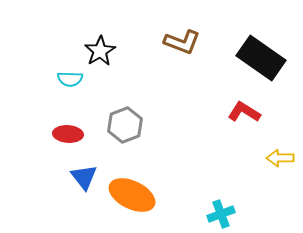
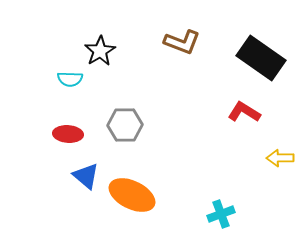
gray hexagon: rotated 20 degrees clockwise
blue triangle: moved 2 px right, 1 px up; rotated 12 degrees counterclockwise
